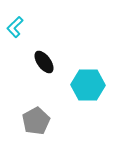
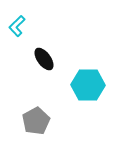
cyan L-shape: moved 2 px right, 1 px up
black ellipse: moved 3 px up
